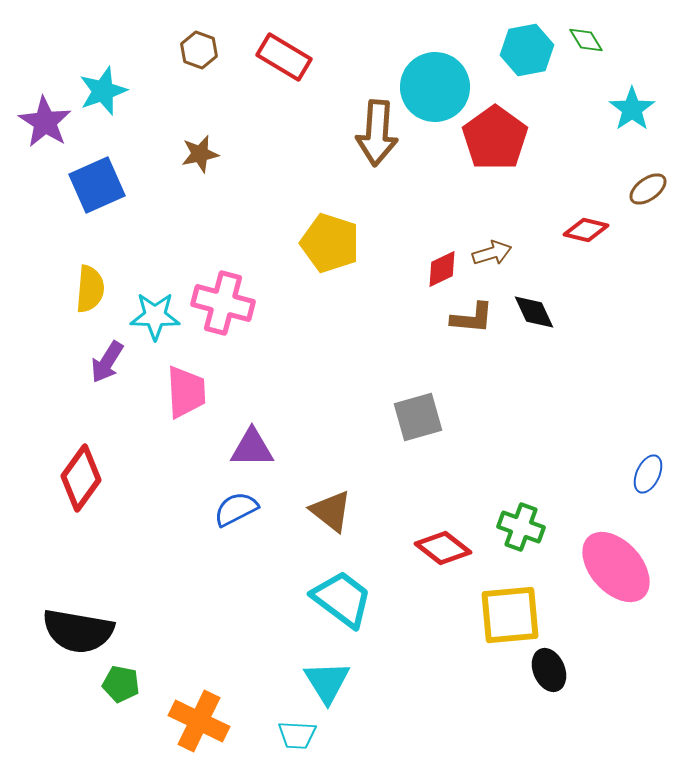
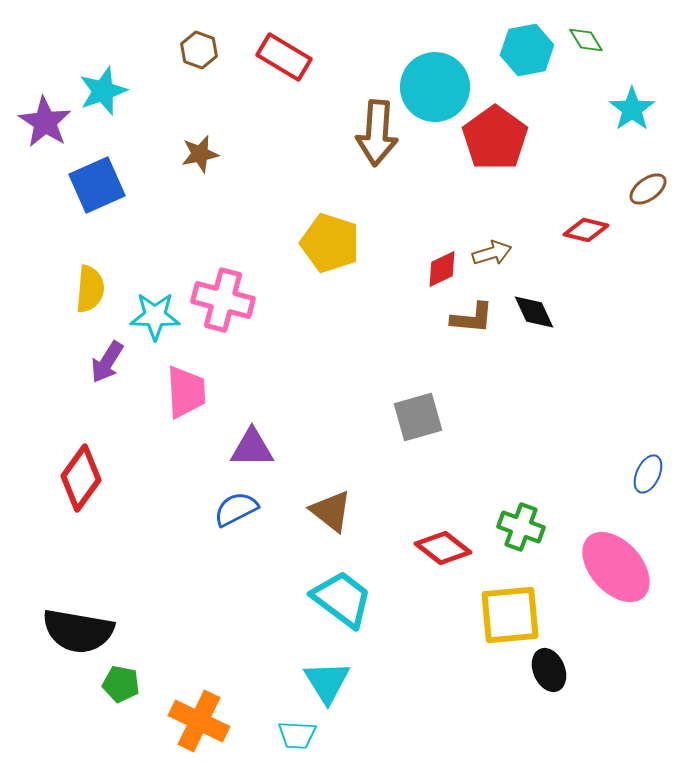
pink cross at (223, 303): moved 3 px up
